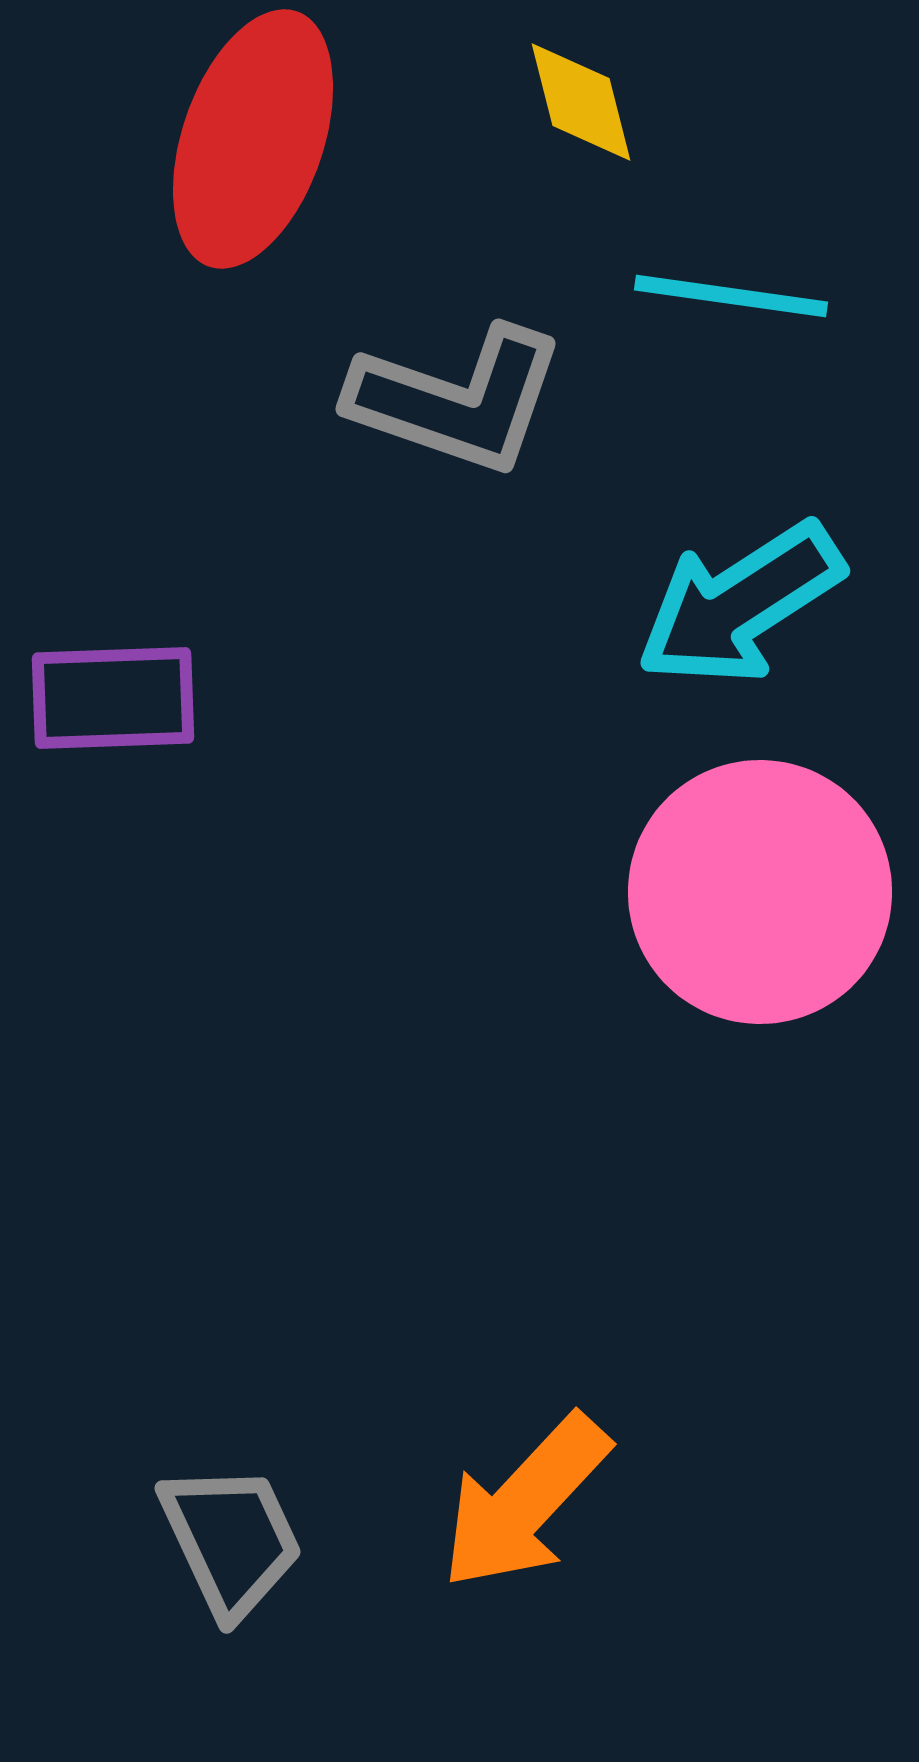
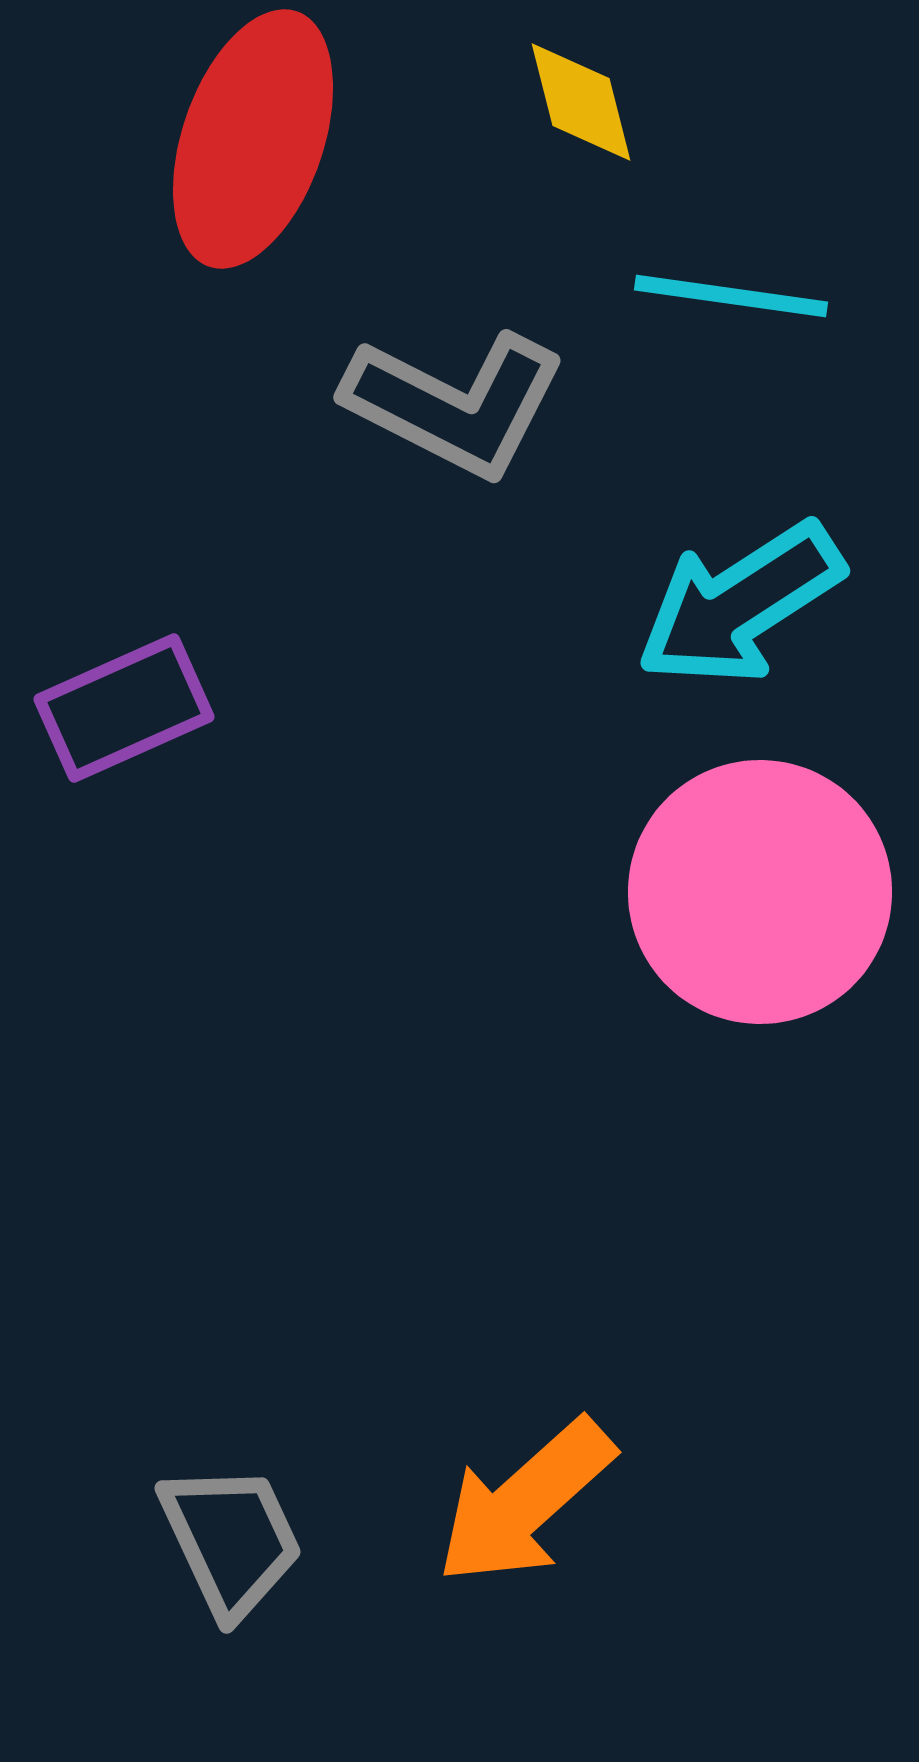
gray L-shape: moved 2 px left, 4 px down; rotated 8 degrees clockwise
purple rectangle: moved 11 px right, 10 px down; rotated 22 degrees counterclockwise
orange arrow: rotated 5 degrees clockwise
